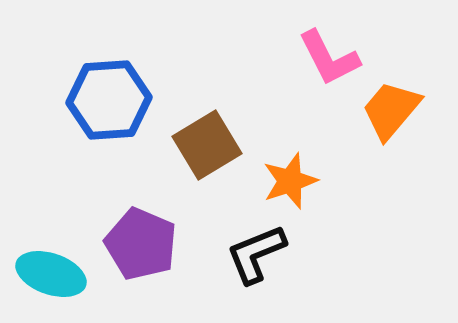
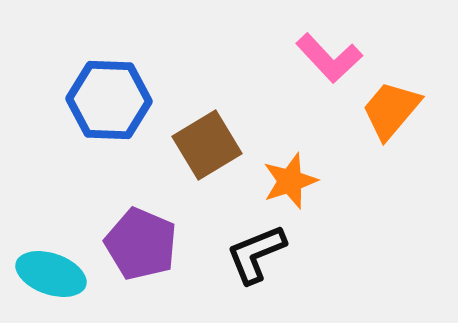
pink L-shape: rotated 16 degrees counterclockwise
blue hexagon: rotated 6 degrees clockwise
